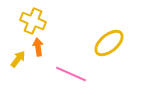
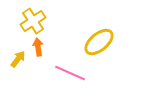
yellow cross: rotated 35 degrees clockwise
yellow ellipse: moved 10 px left, 1 px up
pink line: moved 1 px left, 1 px up
